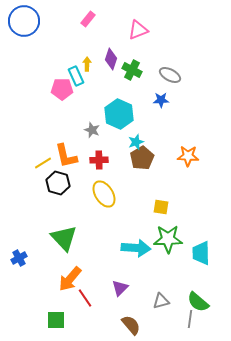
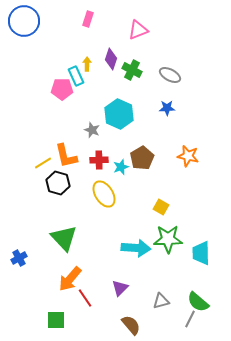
pink rectangle: rotated 21 degrees counterclockwise
blue star: moved 6 px right, 8 px down
cyan star: moved 15 px left, 25 px down
orange star: rotated 10 degrees clockwise
yellow square: rotated 21 degrees clockwise
gray line: rotated 18 degrees clockwise
